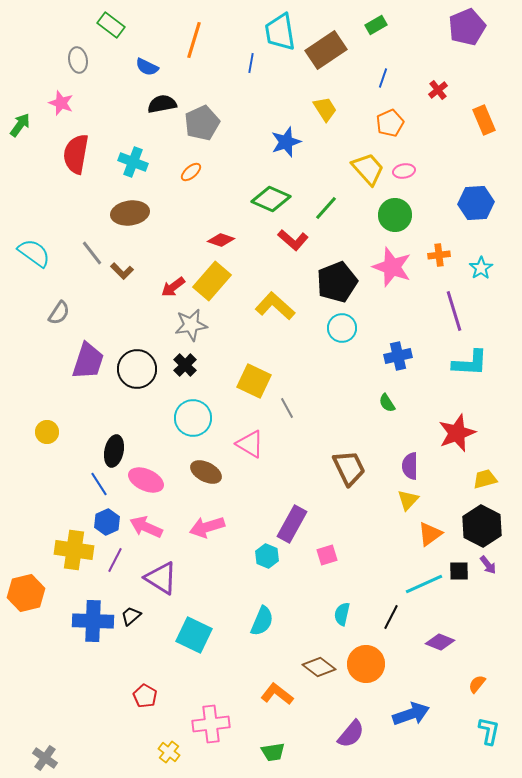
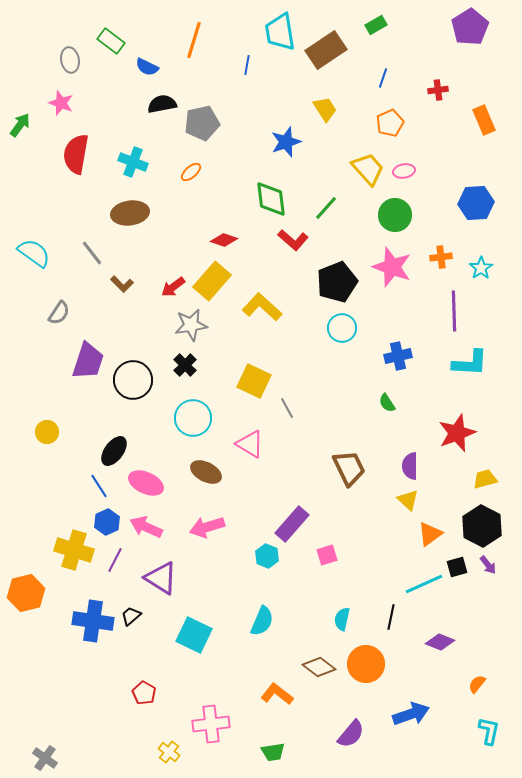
green rectangle at (111, 25): moved 16 px down
purple pentagon at (467, 27): moved 3 px right; rotated 9 degrees counterclockwise
gray ellipse at (78, 60): moved 8 px left
blue line at (251, 63): moved 4 px left, 2 px down
red cross at (438, 90): rotated 30 degrees clockwise
gray pentagon at (202, 123): rotated 12 degrees clockwise
green diamond at (271, 199): rotated 60 degrees clockwise
red diamond at (221, 240): moved 3 px right
orange cross at (439, 255): moved 2 px right, 2 px down
brown L-shape at (122, 271): moved 13 px down
yellow L-shape at (275, 306): moved 13 px left, 1 px down
purple line at (454, 311): rotated 15 degrees clockwise
black circle at (137, 369): moved 4 px left, 11 px down
black ellipse at (114, 451): rotated 24 degrees clockwise
pink ellipse at (146, 480): moved 3 px down
blue line at (99, 484): moved 2 px down
yellow triangle at (408, 500): rotated 30 degrees counterclockwise
purple rectangle at (292, 524): rotated 12 degrees clockwise
yellow cross at (74, 550): rotated 9 degrees clockwise
black square at (459, 571): moved 2 px left, 4 px up; rotated 15 degrees counterclockwise
cyan semicircle at (342, 614): moved 5 px down
black line at (391, 617): rotated 15 degrees counterclockwise
blue cross at (93, 621): rotated 6 degrees clockwise
red pentagon at (145, 696): moved 1 px left, 3 px up
